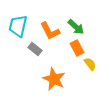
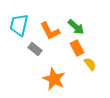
cyan trapezoid: moved 1 px right, 1 px up
